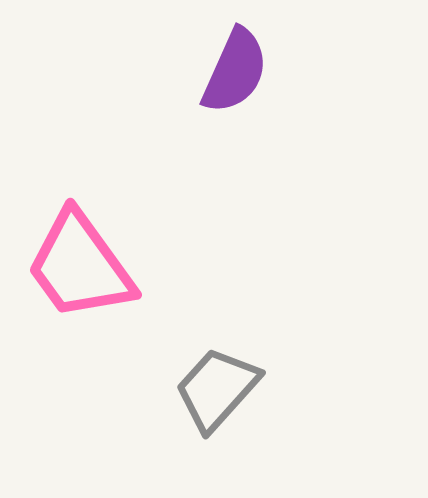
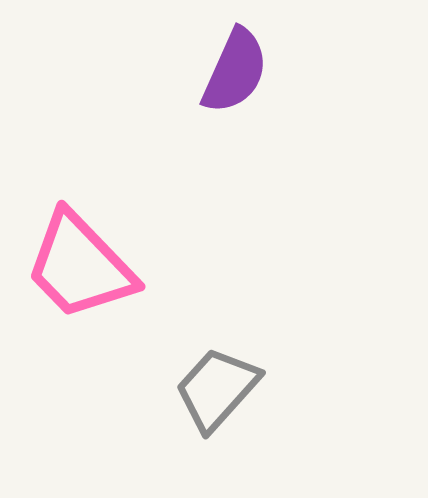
pink trapezoid: rotated 8 degrees counterclockwise
